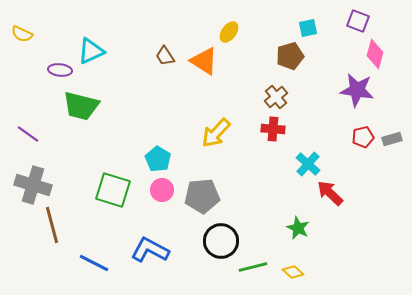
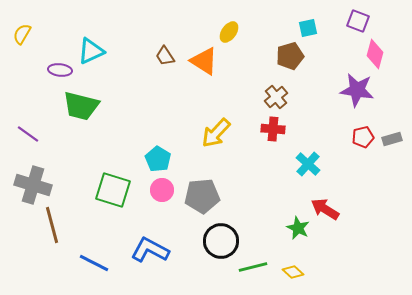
yellow semicircle: rotated 95 degrees clockwise
red arrow: moved 5 px left, 16 px down; rotated 12 degrees counterclockwise
